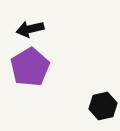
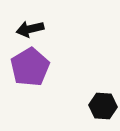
black hexagon: rotated 16 degrees clockwise
